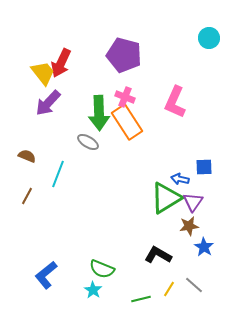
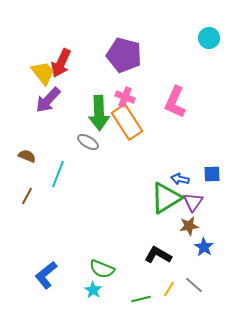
purple arrow: moved 3 px up
blue square: moved 8 px right, 7 px down
